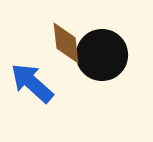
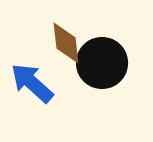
black circle: moved 8 px down
